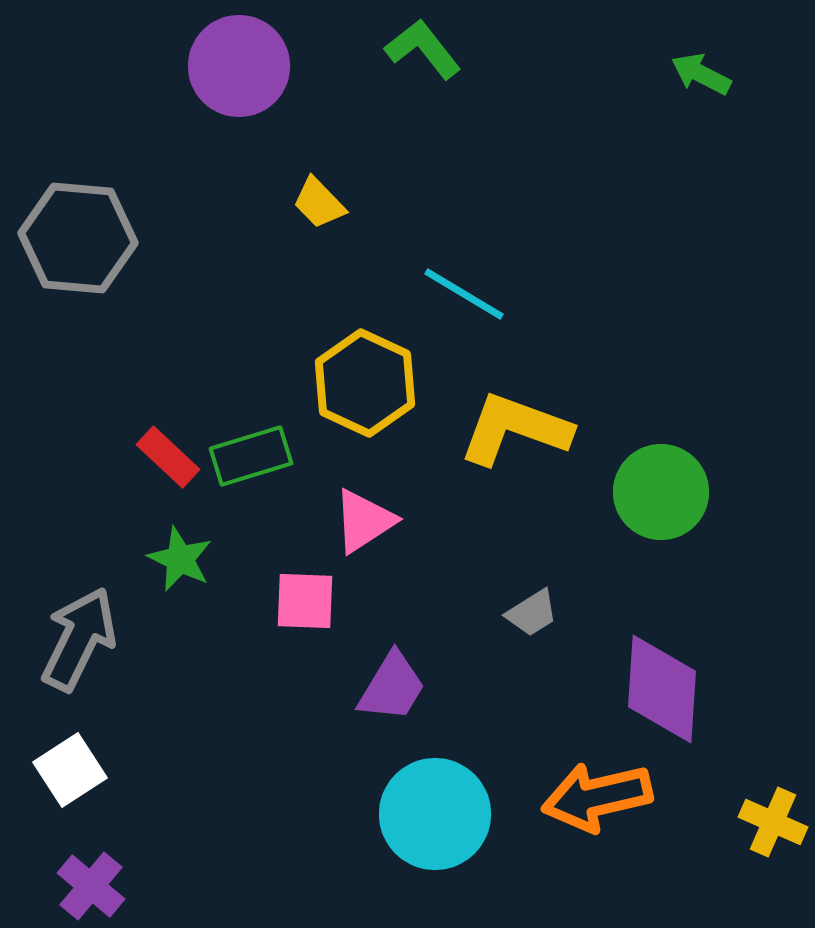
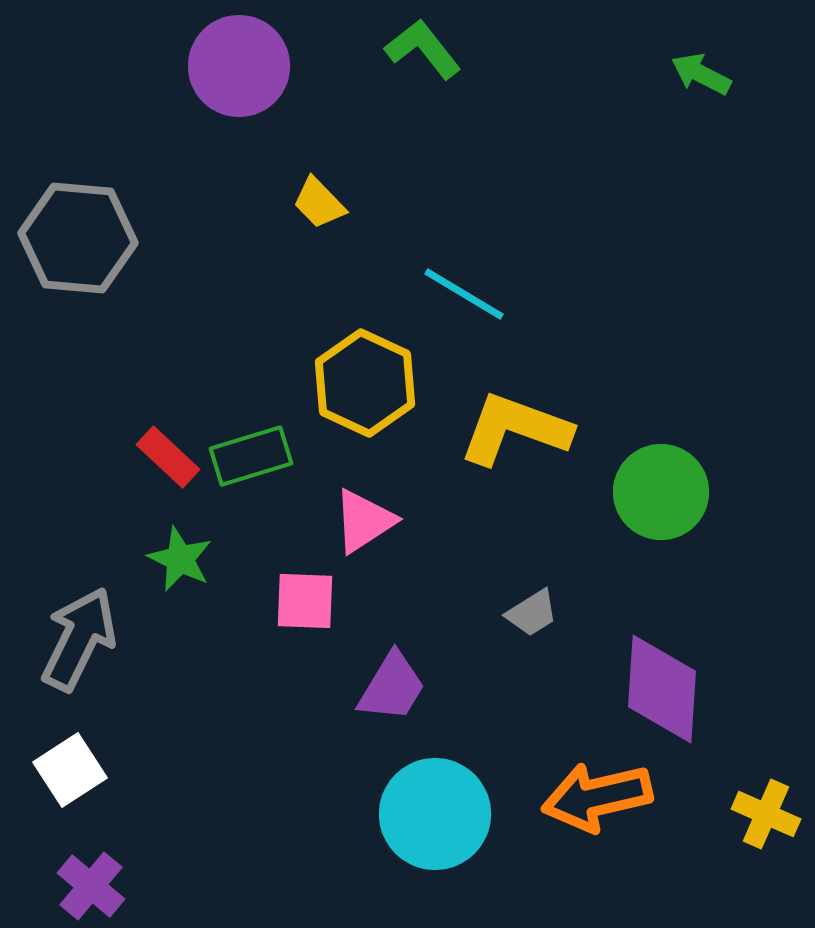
yellow cross: moved 7 px left, 8 px up
